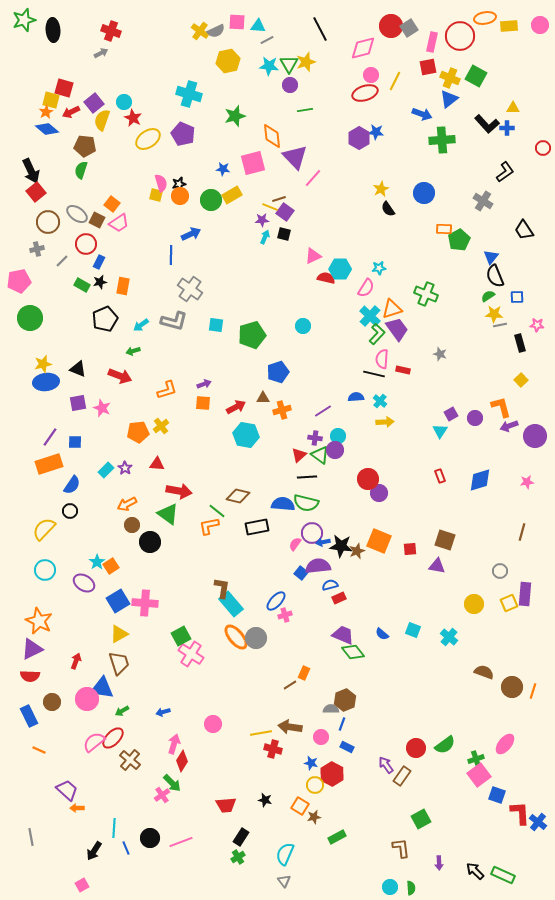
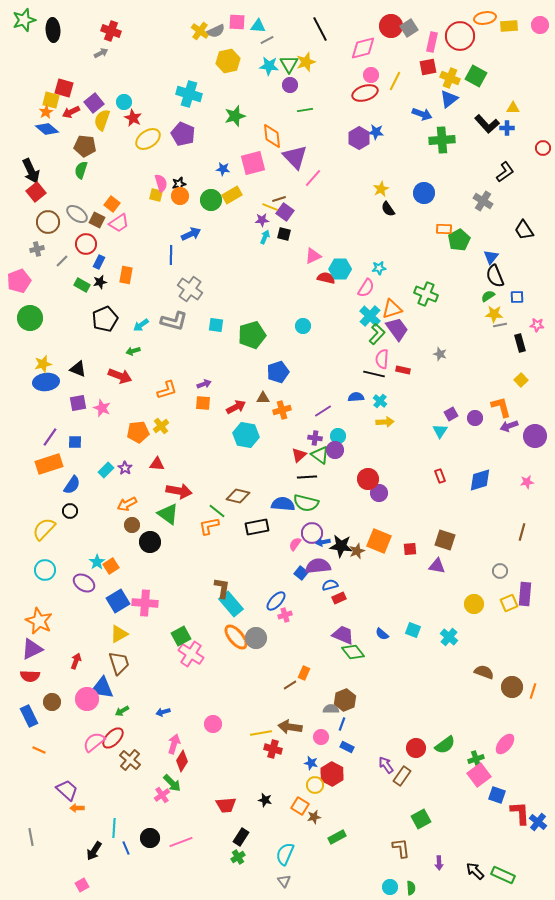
pink pentagon at (19, 281): rotated 10 degrees counterclockwise
orange rectangle at (123, 286): moved 3 px right, 11 px up
